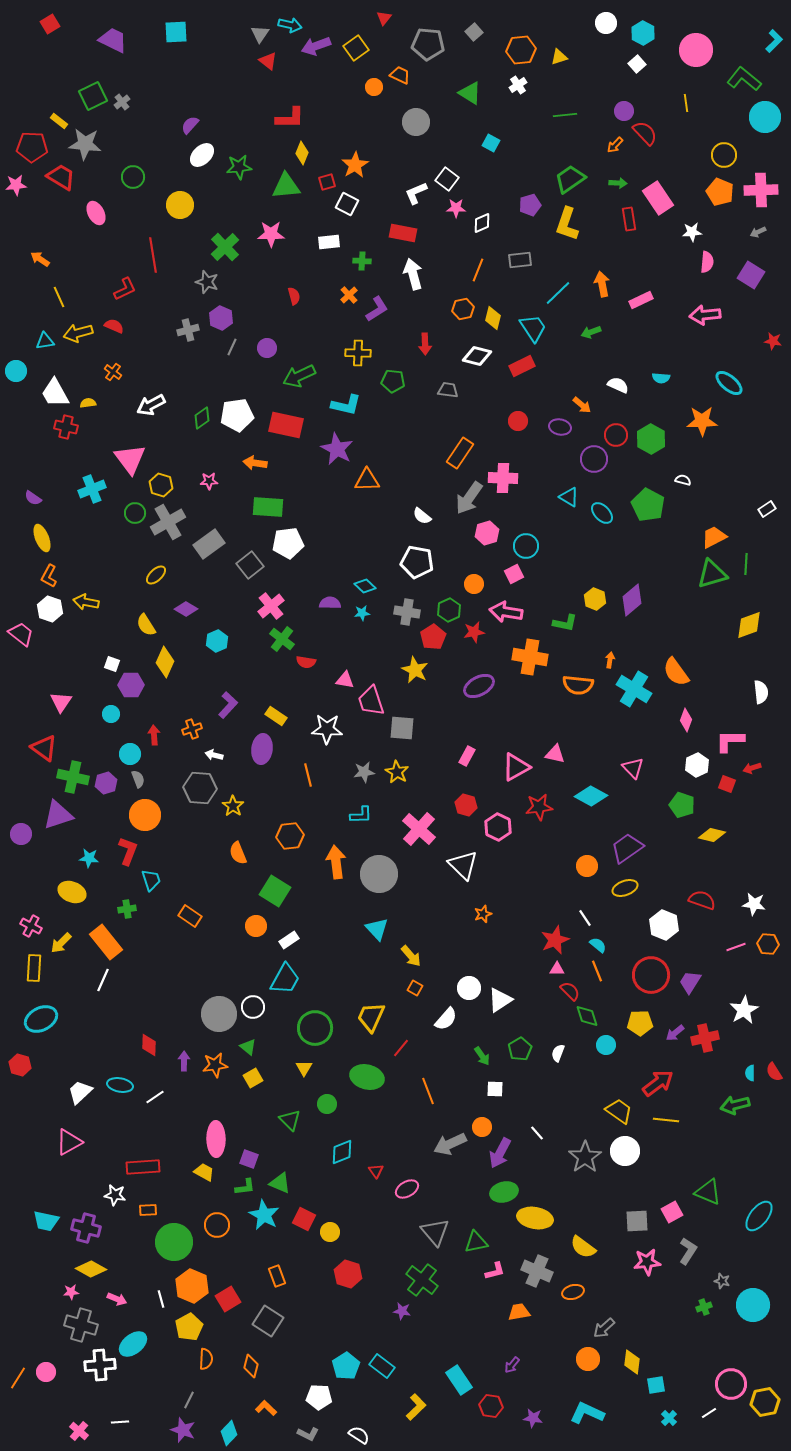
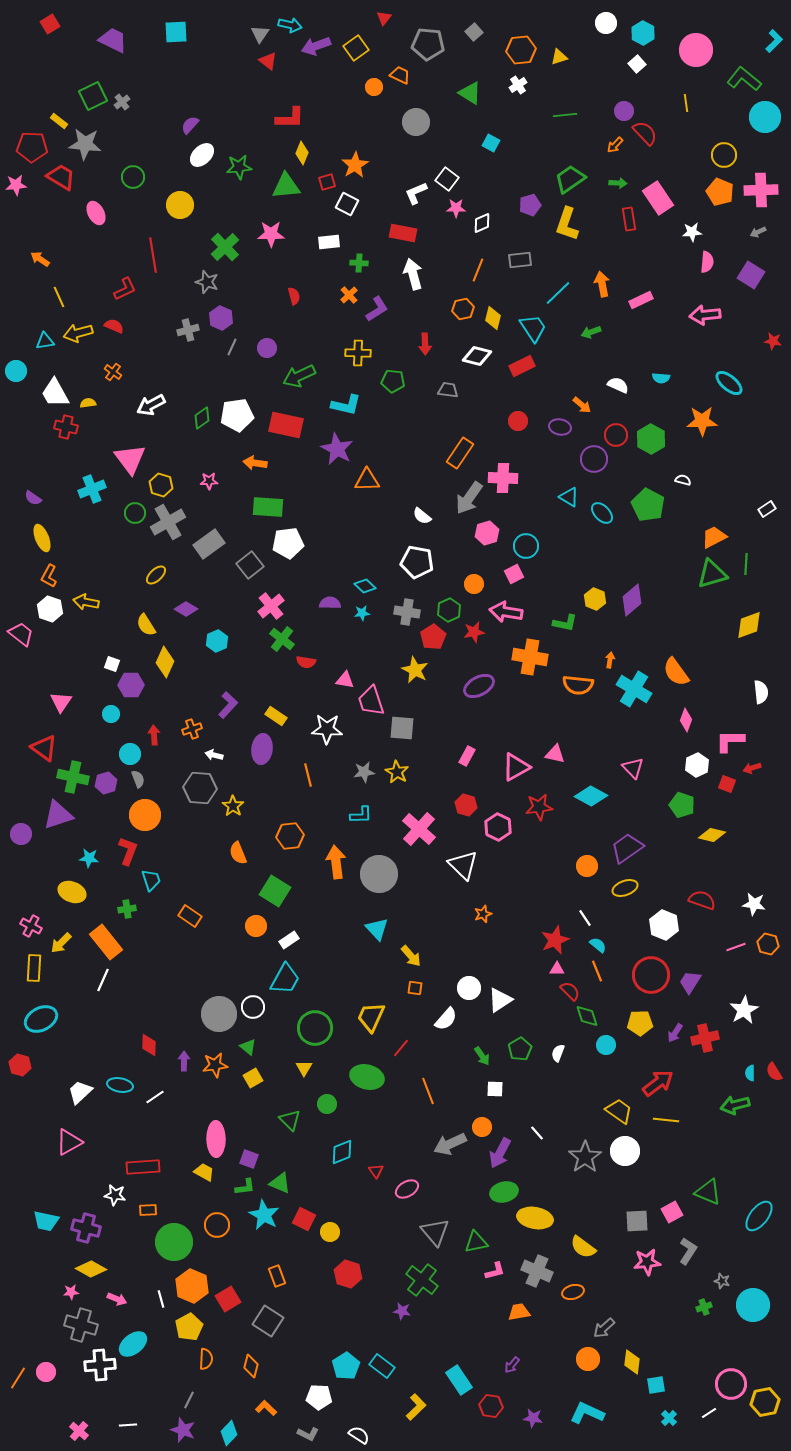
green cross at (362, 261): moved 3 px left, 2 px down
orange hexagon at (768, 944): rotated 10 degrees clockwise
orange square at (415, 988): rotated 21 degrees counterclockwise
purple arrow at (675, 1033): rotated 18 degrees counterclockwise
white line at (120, 1422): moved 8 px right, 3 px down
